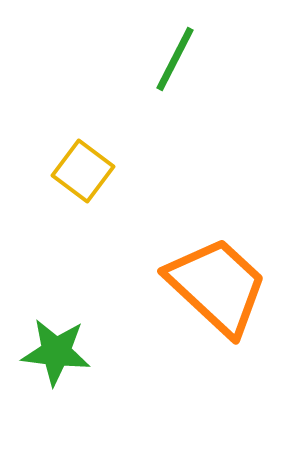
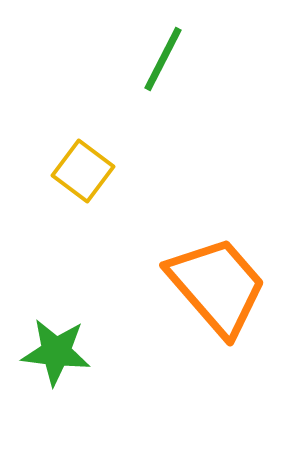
green line: moved 12 px left
orange trapezoid: rotated 6 degrees clockwise
